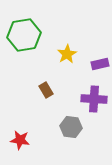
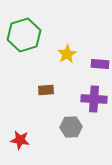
green hexagon: rotated 8 degrees counterclockwise
purple rectangle: rotated 18 degrees clockwise
brown rectangle: rotated 63 degrees counterclockwise
gray hexagon: rotated 10 degrees counterclockwise
